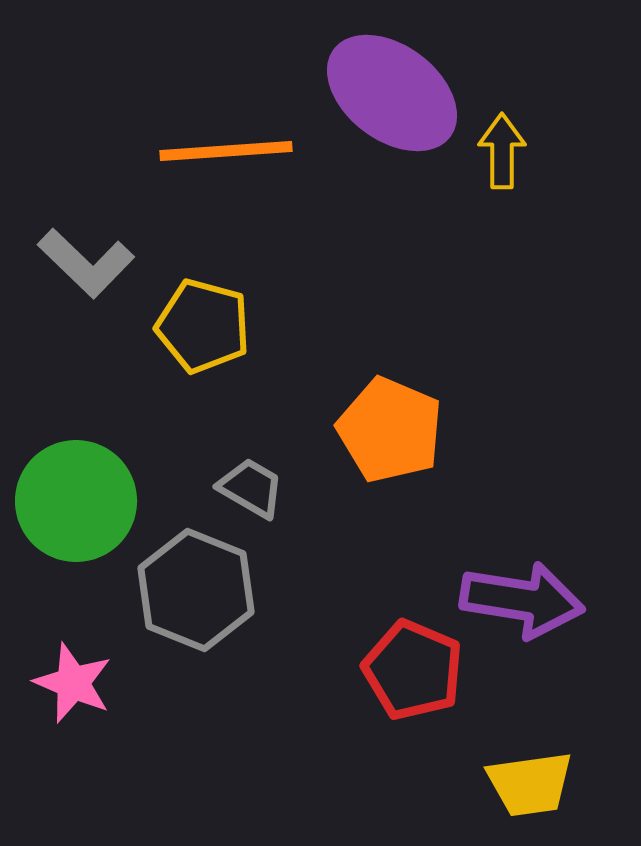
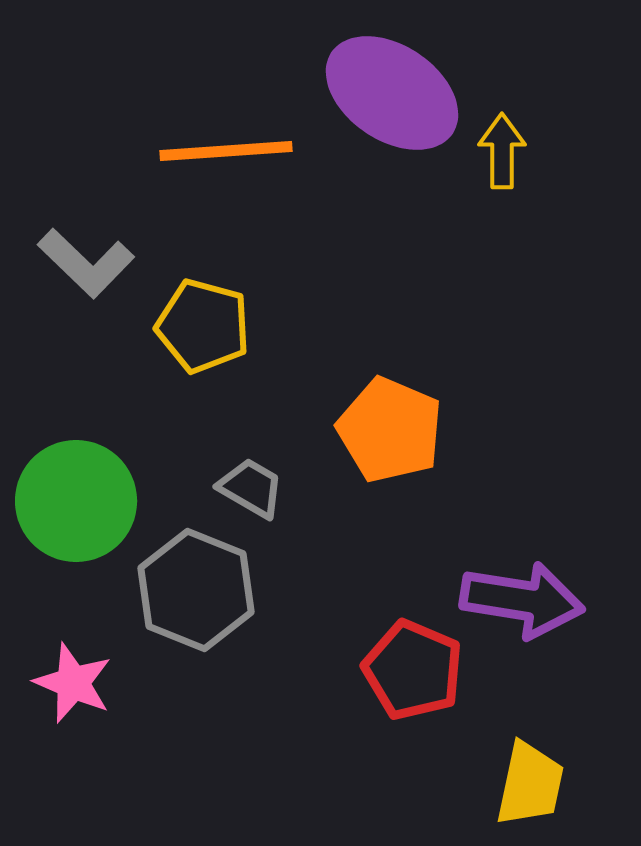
purple ellipse: rotated 3 degrees counterclockwise
yellow trapezoid: rotated 70 degrees counterclockwise
